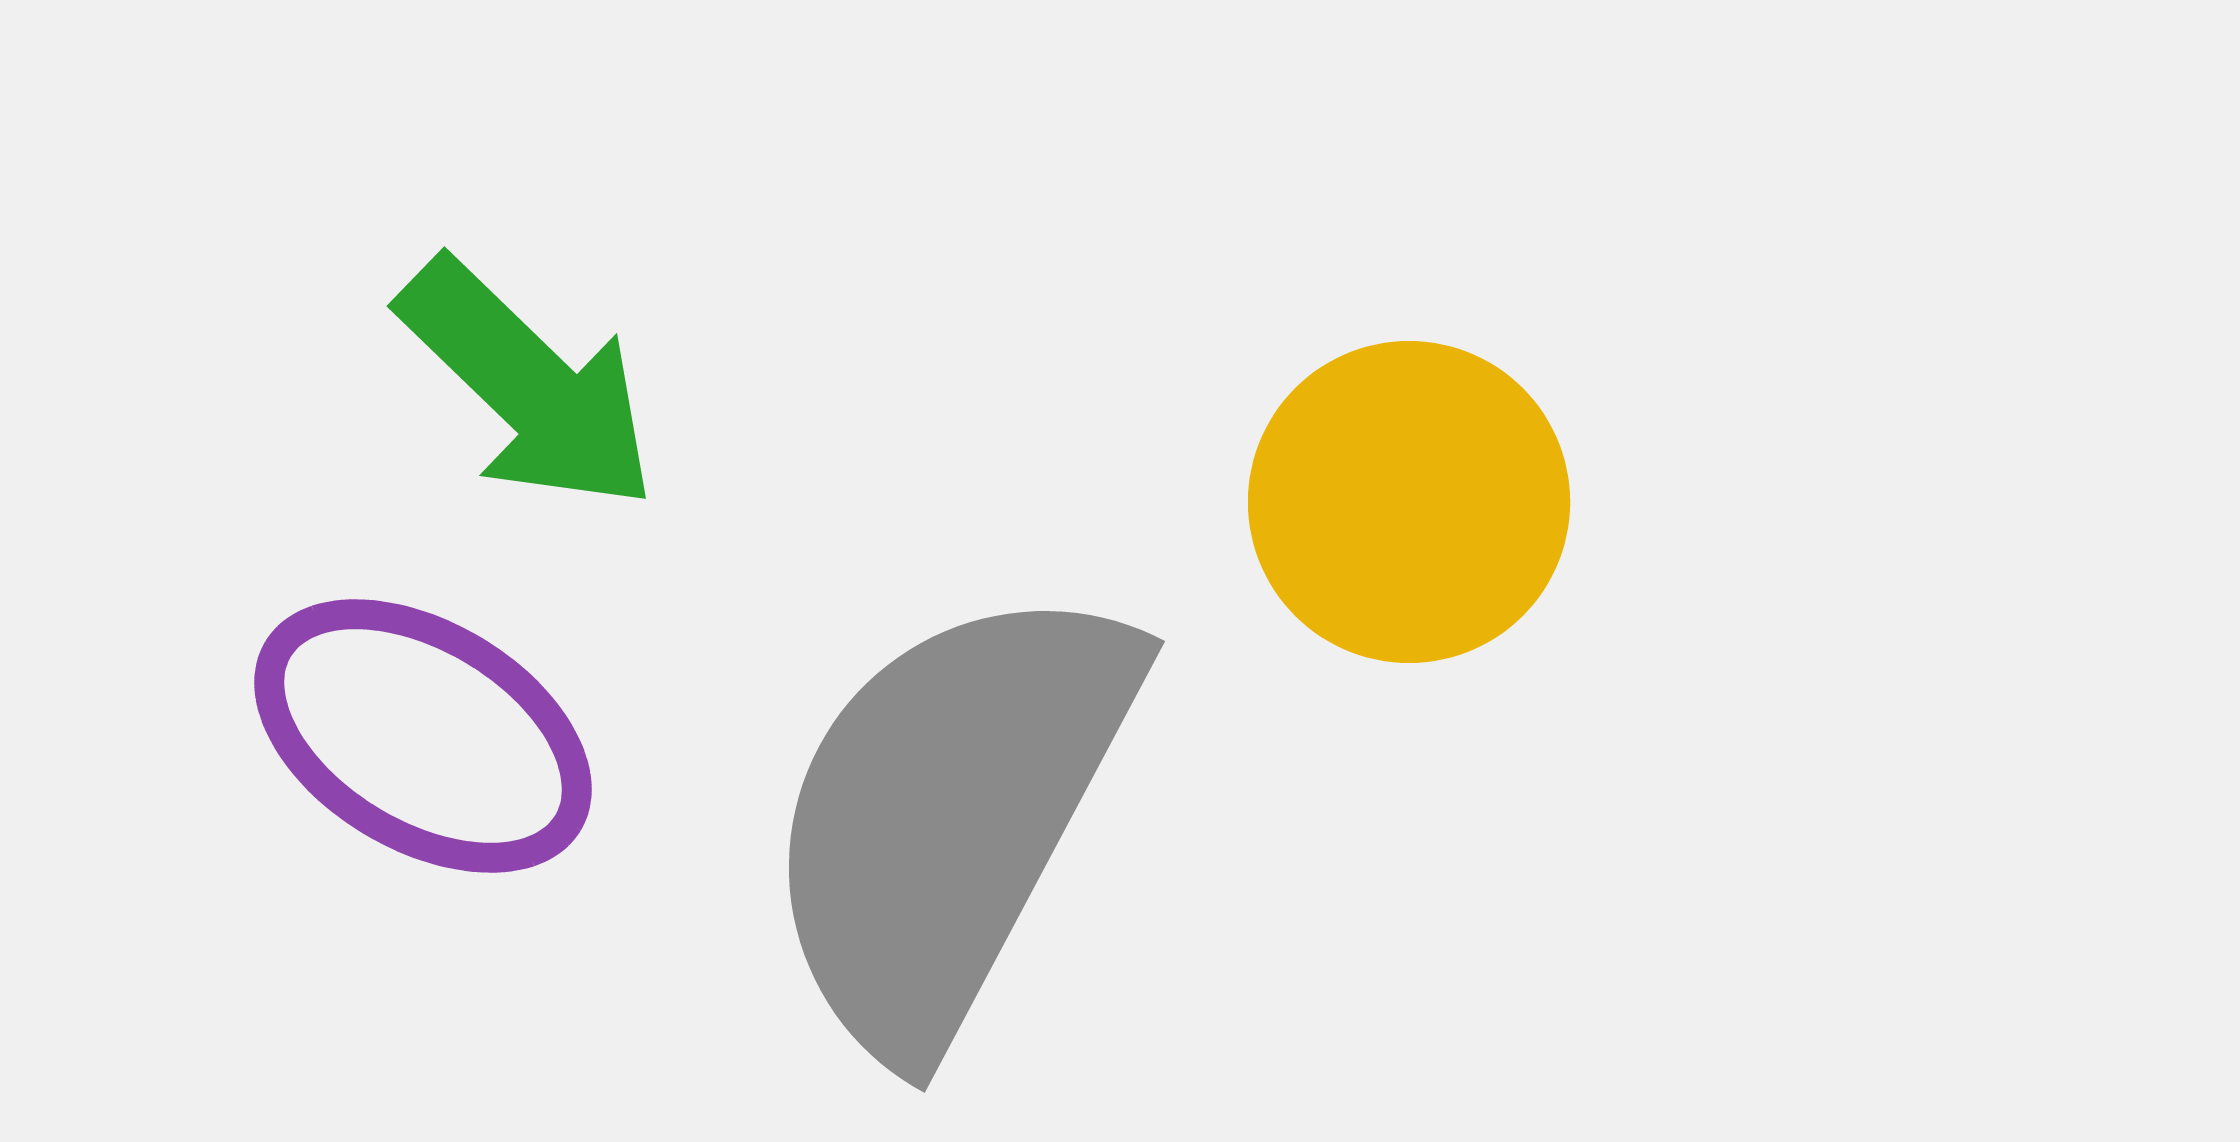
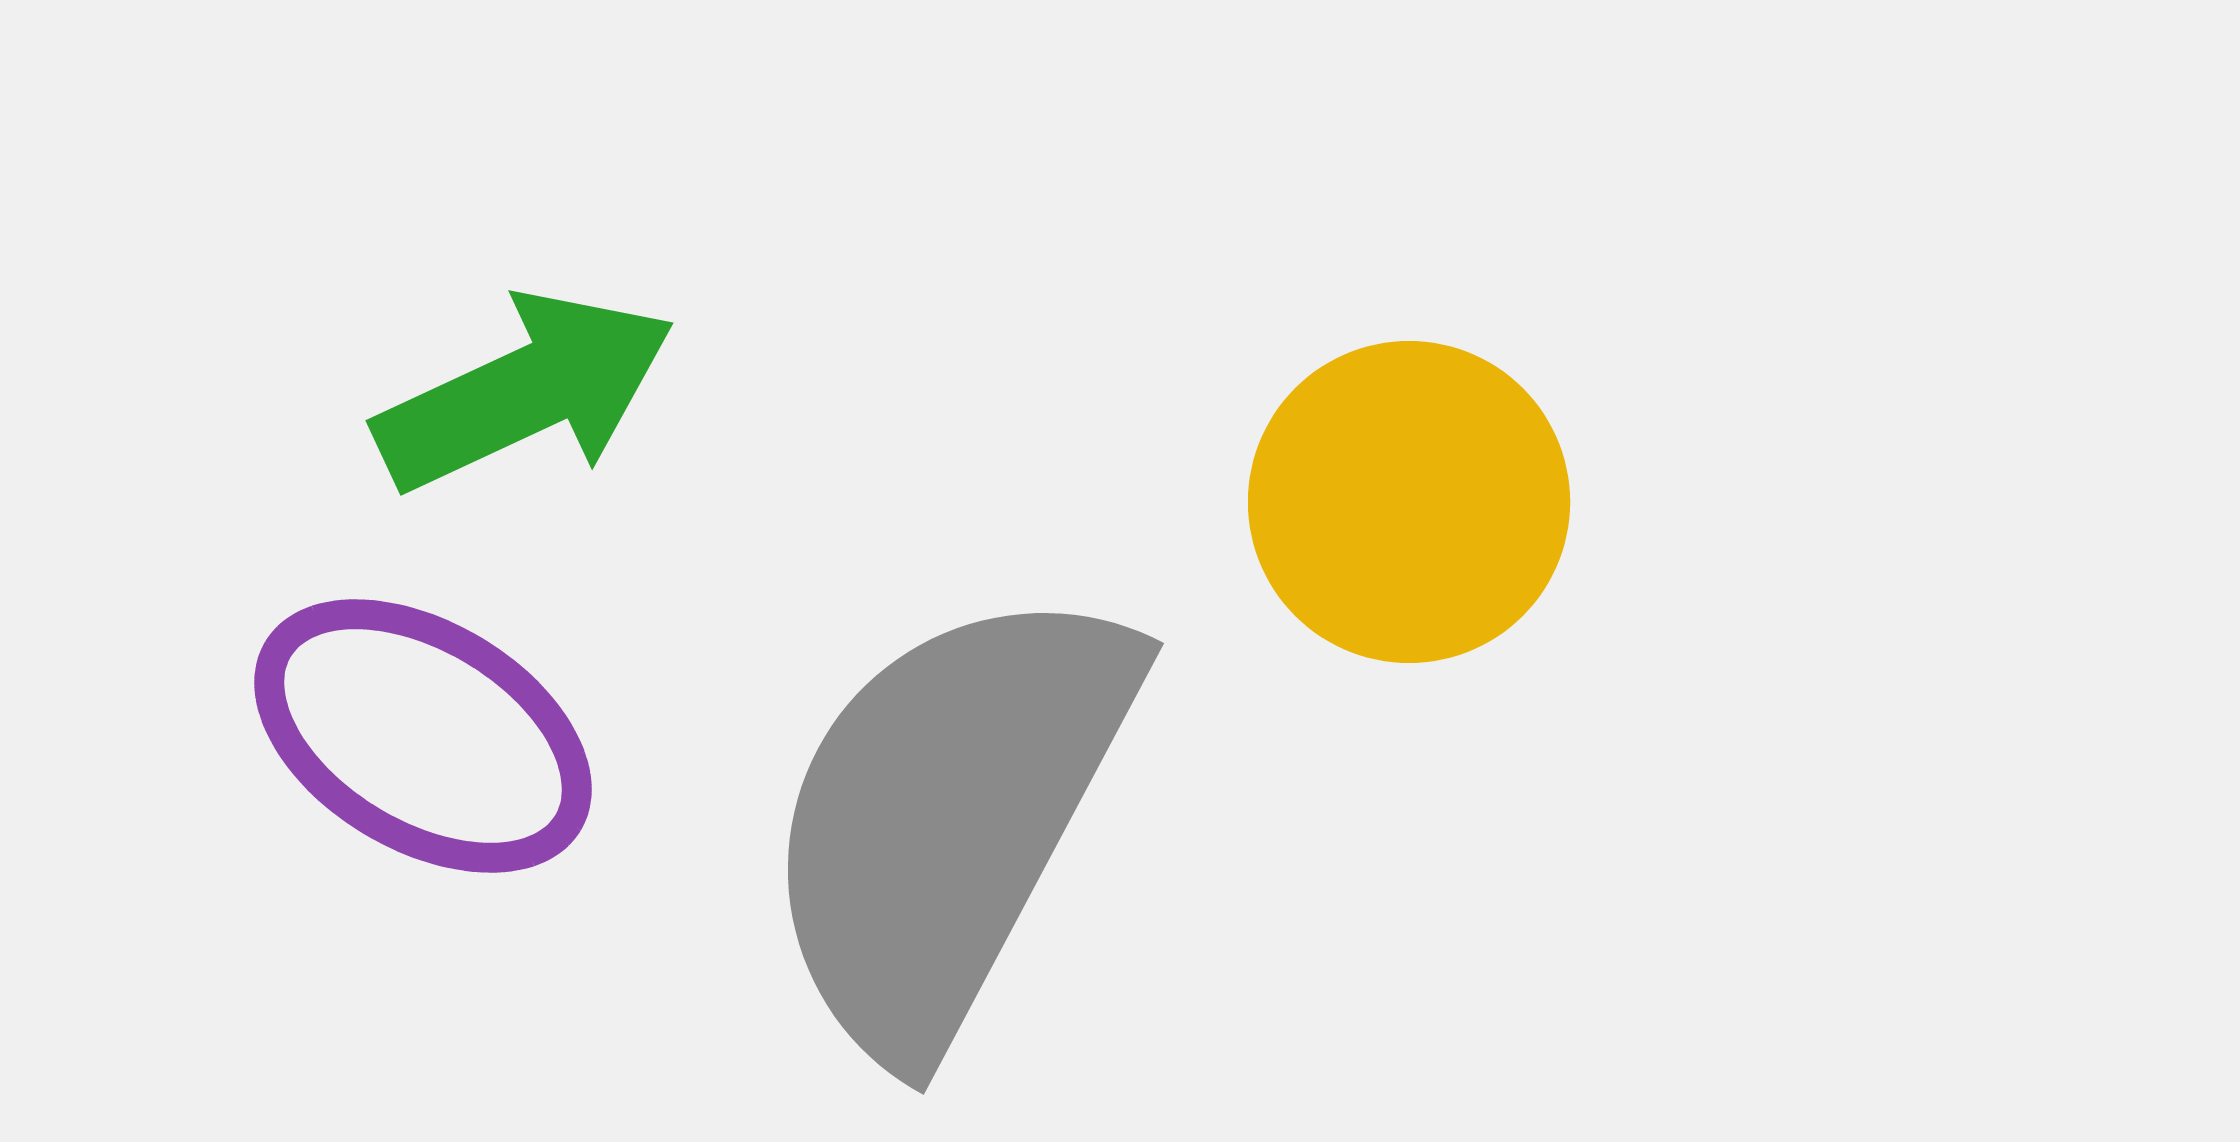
green arrow: moved 3 px left, 7 px down; rotated 69 degrees counterclockwise
gray semicircle: moved 1 px left, 2 px down
